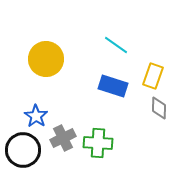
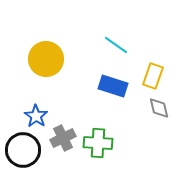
gray diamond: rotated 15 degrees counterclockwise
